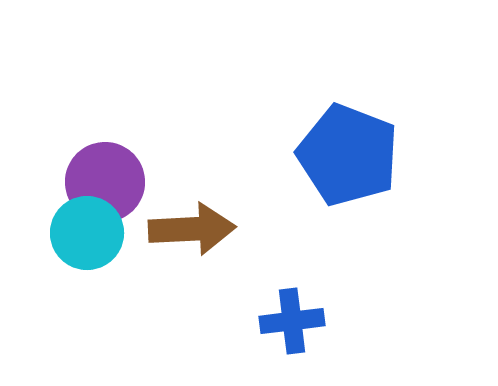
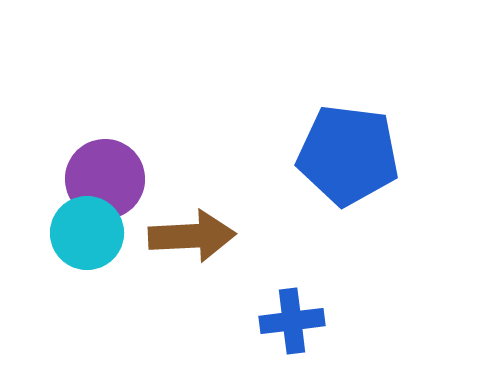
blue pentagon: rotated 14 degrees counterclockwise
purple circle: moved 3 px up
brown arrow: moved 7 px down
